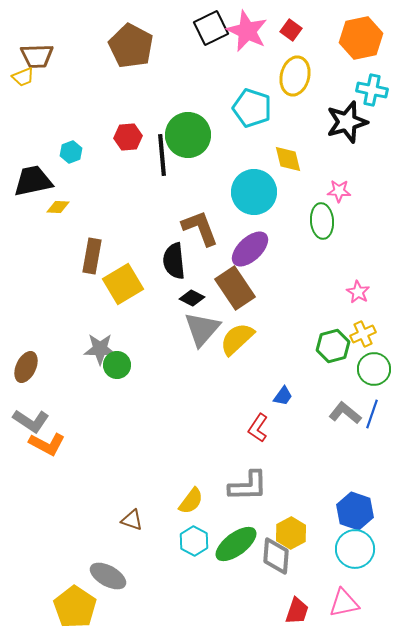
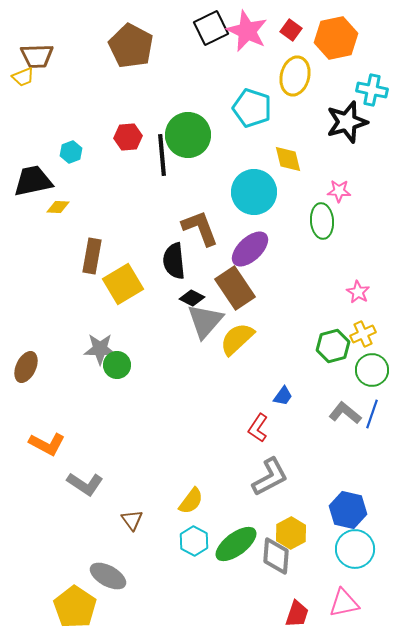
orange hexagon at (361, 38): moved 25 px left
gray triangle at (202, 329): moved 3 px right, 8 px up
green circle at (374, 369): moved 2 px left, 1 px down
gray L-shape at (31, 421): moved 54 px right, 63 px down
gray L-shape at (248, 486): moved 22 px right, 9 px up; rotated 27 degrees counterclockwise
blue hexagon at (355, 511): moved 7 px left, 1 px up; rotated 6 degrees counterclockwise
brown triangle at (132, 520): rotated 35 degrees clockwise
red trapezoid at (297, 611): moved 3 px down
